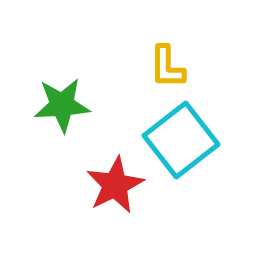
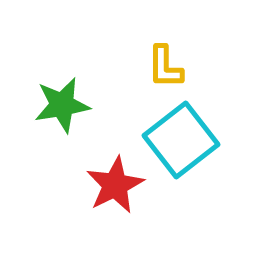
yellow L-shape: moved 2 px left
green star: rotated 6 degrees counterclockwise
